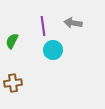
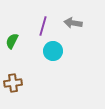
purple line: rotated 24 degrees clockwise
cyan circle: moved 1 px down
